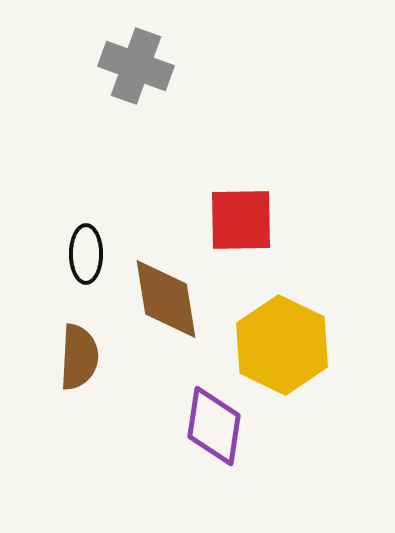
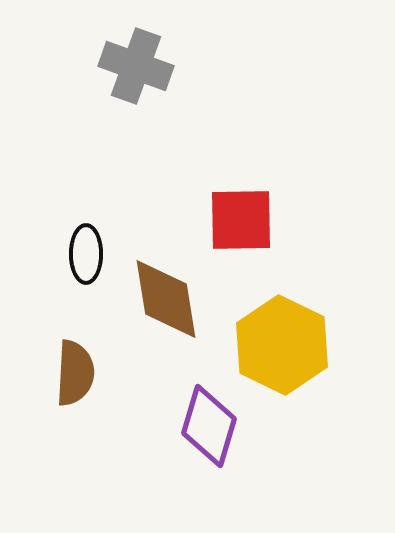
brown semicircle: moved 4 px left, 16 px down
purple diamond: moved 5 px left; rotated 8 degrees clockwise
